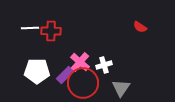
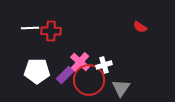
red circle: moved 6 px right, 3 px up
